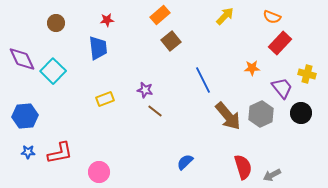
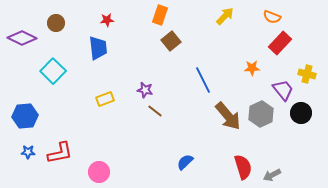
orange rectangle: rotated 30 degrees counterclockwise
purple diamond: moved 21 px up; rotated 40 degrees counterclockwise
purple trapezoid: moved 1 px right, 2 px down
